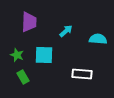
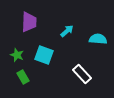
cyan arrow: moved 1 px right
cyan square: rotated 18 degrees clockwise
white rectangle: rotated 42 degrees clockwise
